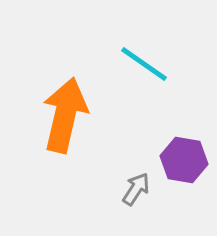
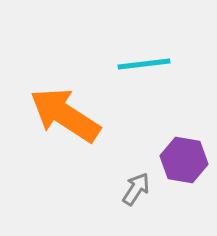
cyan line: rotated 42 degrees counterclockwise
orange arrow: rotated 70 degrees counterclockwise
